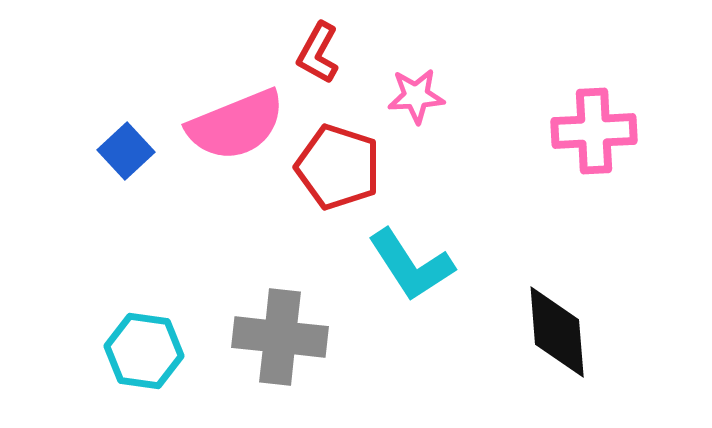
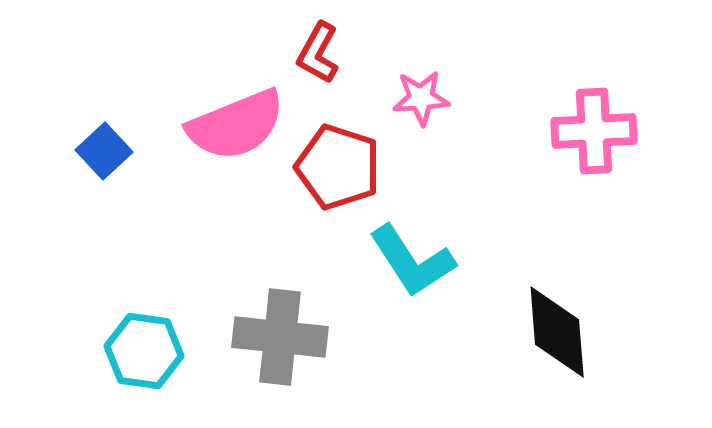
pink star: moved 5 px right, 2 px down
blue square: moved 22 px left
cyan L-shape: moved 1 px right, 4 px up
